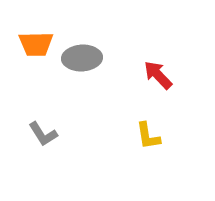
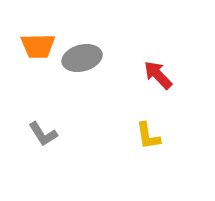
orange trapezoid: moved 2 px right, 2 px down
gray ellipse: rotated 12 degrees counterclockwise
